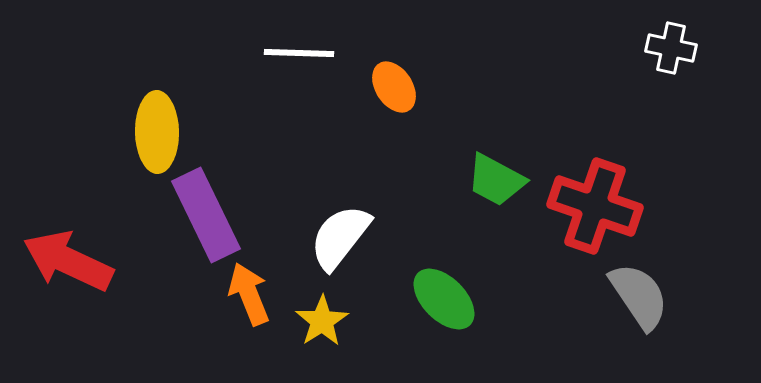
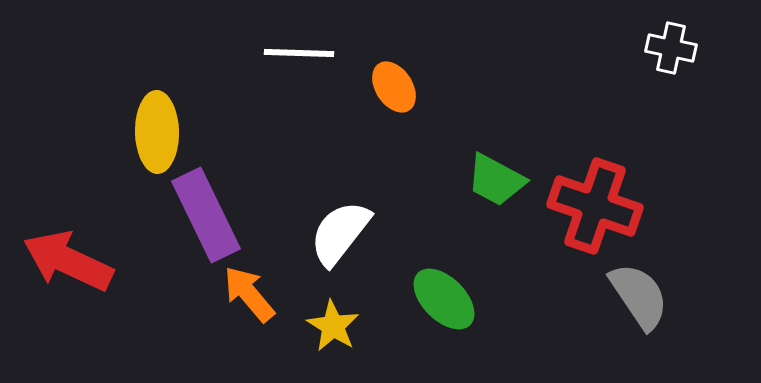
white semicircle: moved 4 px up
orange arrow: rotated 18 degrees counterclockwise
yellow star: moved 11 px right, 5 px down; rotated 8 degrees counterclockwise
